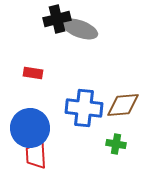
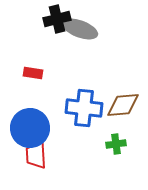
green cross: rotated 18 degrees counterclockwise
